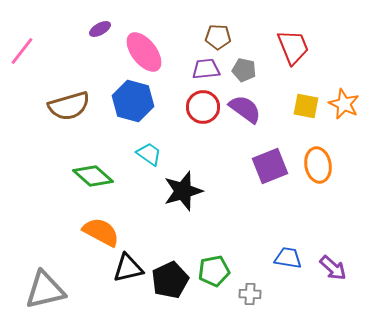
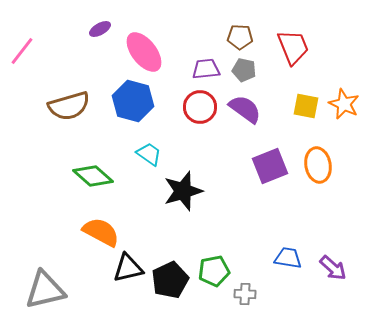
brown pentagon: moved 22 px right
red circle: moved 3 px left
gray cross: moved 5 px left
